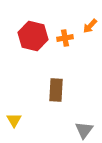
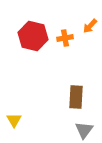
brown rectangle: moved 20 px right, 7 px down
